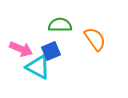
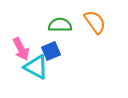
orange semicircle: moved 17 px up
pink arrow: rotated 40 degrees clockwise
cyan triangle: moved 2 px left
